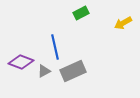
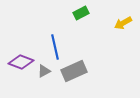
gray rectangle: moved 1 px right
